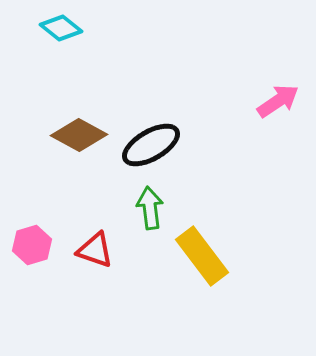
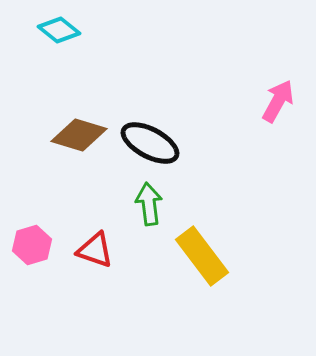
cyan diamond: moved 2 px left, 2 px down
pink arrow: rotated 27 degrees counterclockwise
brown diamond: rotated 12 degrees counterclockwise
black ellipse: moved 1 px left, 2 px up; rotated 58 degrees clockwise
green arrow: moved 1 px left, 4 px up
